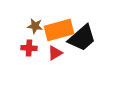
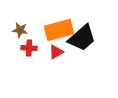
brown star: moved 15 px left, 4 px down
red triangle: moved 1 px right, 1 px up
